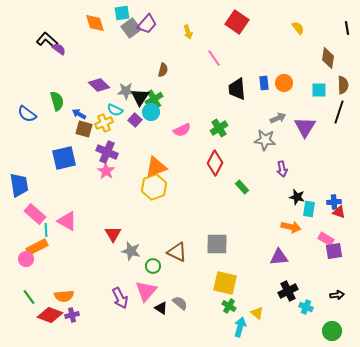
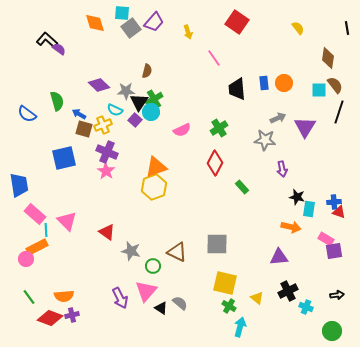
cyan square at (122, 13): rotated 14 degrees clockwise
purple trapezoid at (147, 24): moved 7 px right, 2 px up
brown semicircle at (163, 70): moved 16 px left, 1 px down
brown semicircle at (343, 85): moved 8 px left; rotated 36 degrees counterclockwise
black triangle at (140, 97): moved 1 px left, 5 px down
yellow cross at (104, 123): moved 1 px left, 2 px down
pink triangle at (67, 221): rotated 15 degrees clockwise
red triangle at (113, 234): moved 6 px left, 2 px up; rotated 24 degrees counterclockwise
yellow triangle at (257, 313): moved 15 px up
red diamond at (50, 315): moved 3 px down
